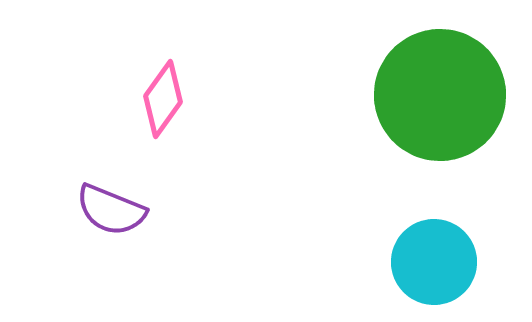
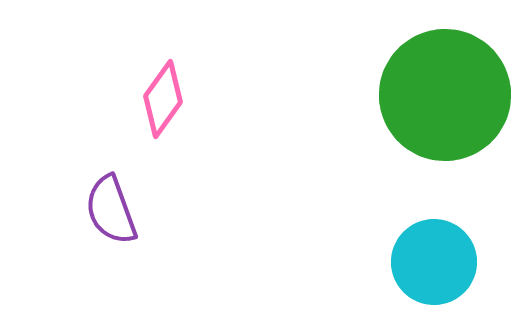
green circle: moved 5 px right
purple semicircle: rotated 48 degrees clockwise
